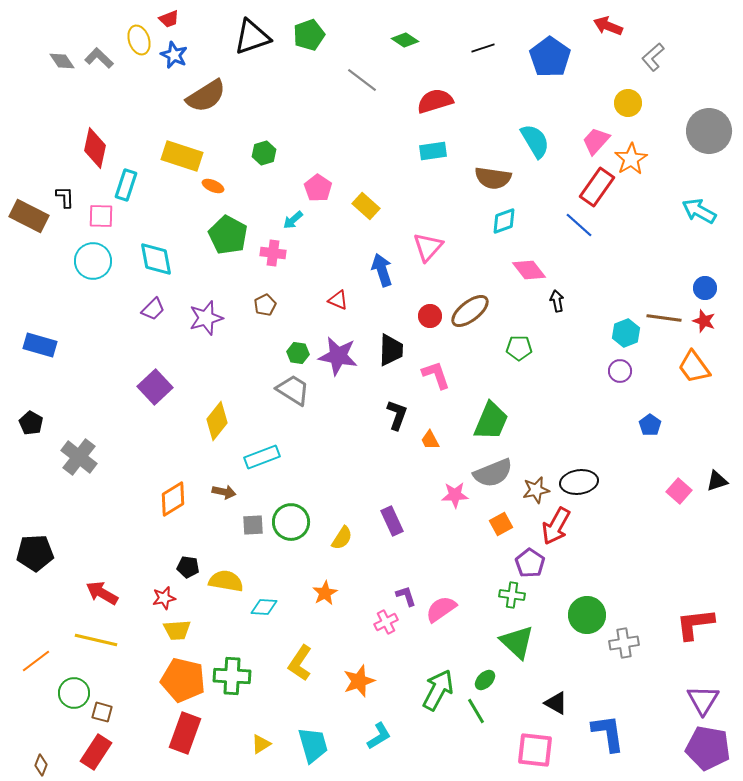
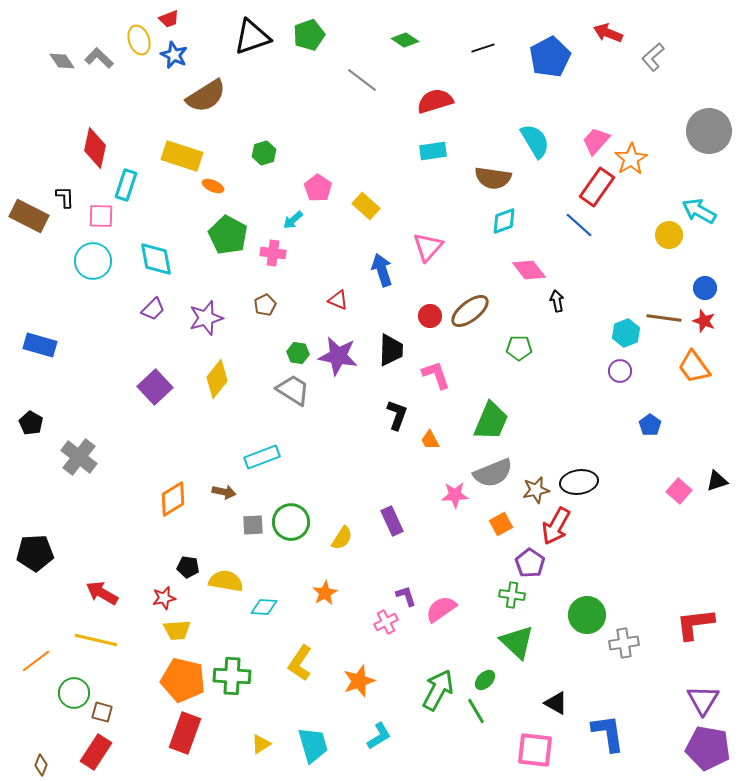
red arrow at (608, 26): moved 7 px down
blue pentagon at (550, 57): rotated 9 degrees clockwise
yellow circle at (628, 103): moved 41 px right, 132 px down
yellow diamond at (217, 421): moved 42 px up
